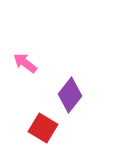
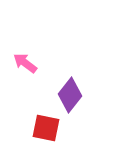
red square: moved 3 px right; rotated 20 degrees counterclockwise
